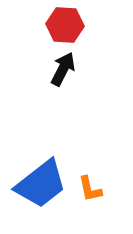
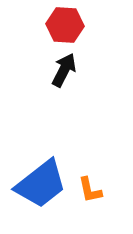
black arrow: moved 1 px right, 1 px down
orange L-shape: moved 1 px down
